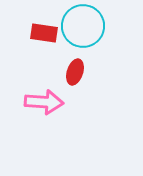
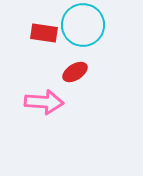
cyan circle: moved 1 px up
red ellipse: rotated 40 degrees clockwise
